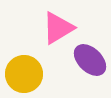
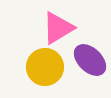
yellow circle: moved 21 px right, 7 px up
